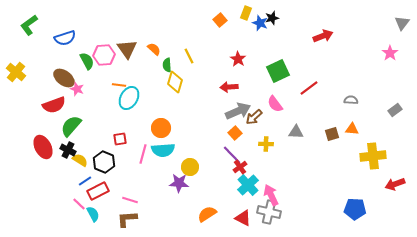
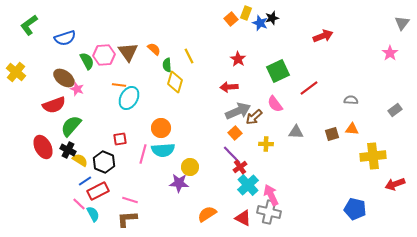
orange square at (220, 20): moved 11 px right, 1 px up
brown triangle at (127, 49): moved 1 px right, 3 px down
blue pentagon at (355, 209): rotated 10 degrees clockwise
